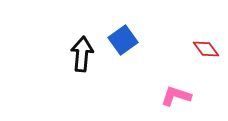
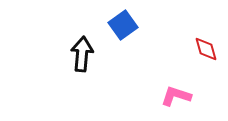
blue square: moved 15 px up
red diamond: rotated 20 degrees clockwise
